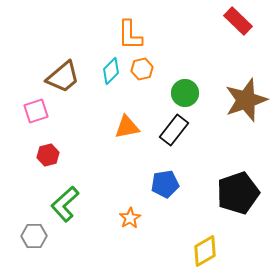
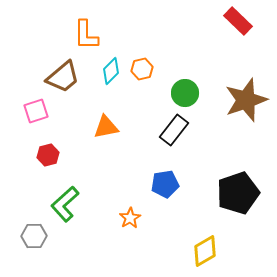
orange L-shape: moved 44 px left
orange triangle: moved 21 px left
